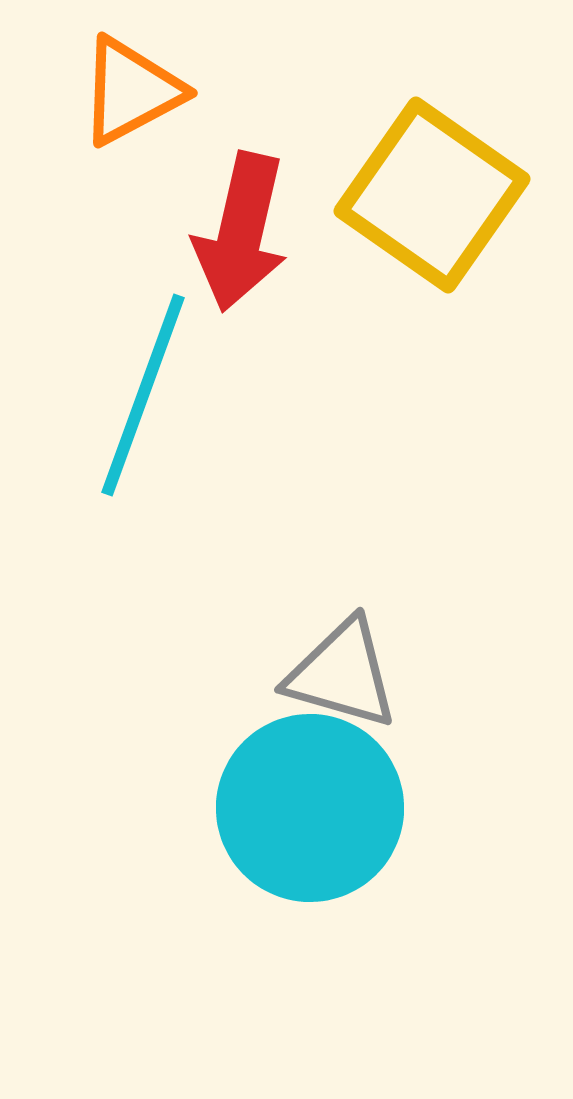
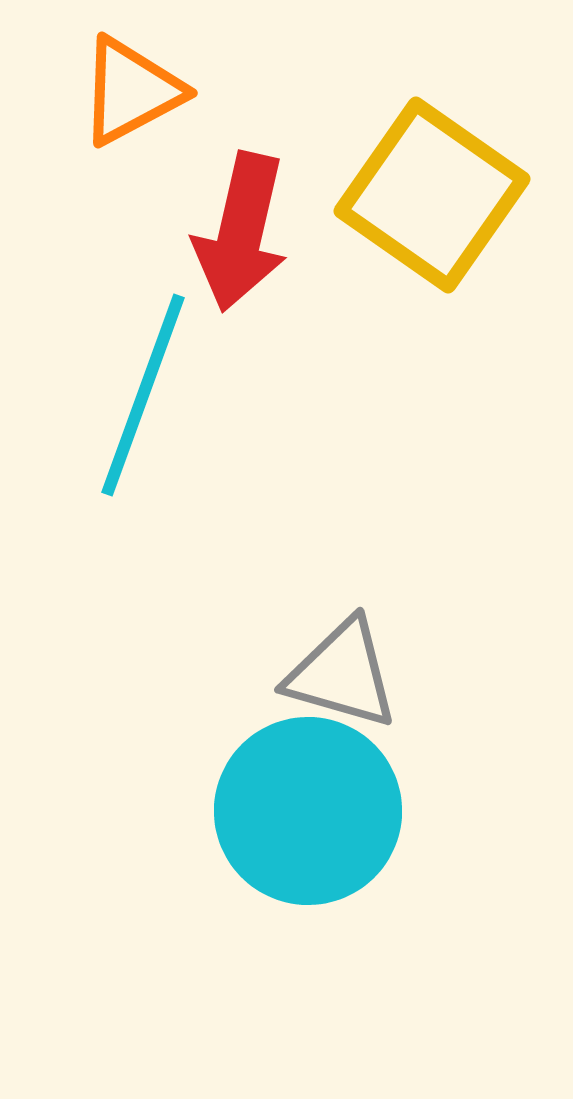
cyan circle: moved 2 px left, 3 px down
